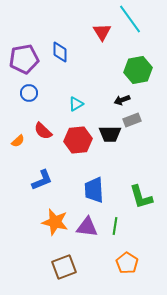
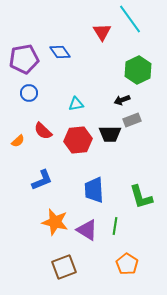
blue diamond: rotated 35 degrees counterclockwise
green hexagon: rotated 16 degrees counterclockwise
cyan triangle: rotated 21 degrees clockwise
purple triangle: moved 3 px down; rotated 25 degrees clockwise
orange pentagon: moved 1 px down
